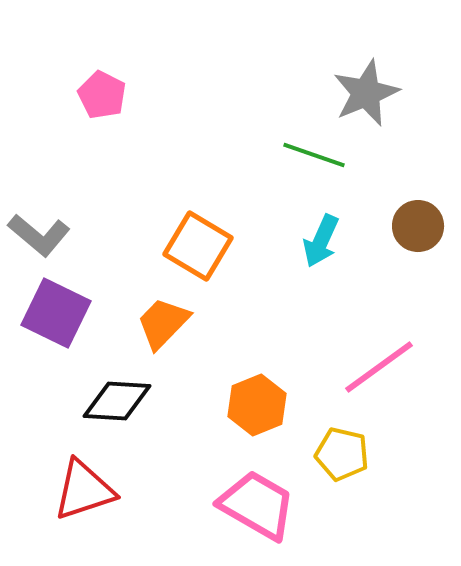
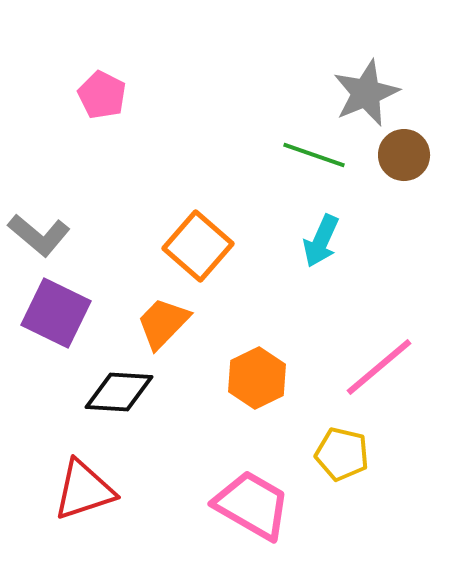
brown circle: moved 14 px left, 71 px up
orange square: rotated 10 degrees clockwise
pink line: rotated 4 degrees counterclockwise
black diamond: moved 2 px right, 9 px up
orange hexagon: moved 27 px up; rotated 4 degrees counterclockwise
pink trapezoid: moved 5 px left
